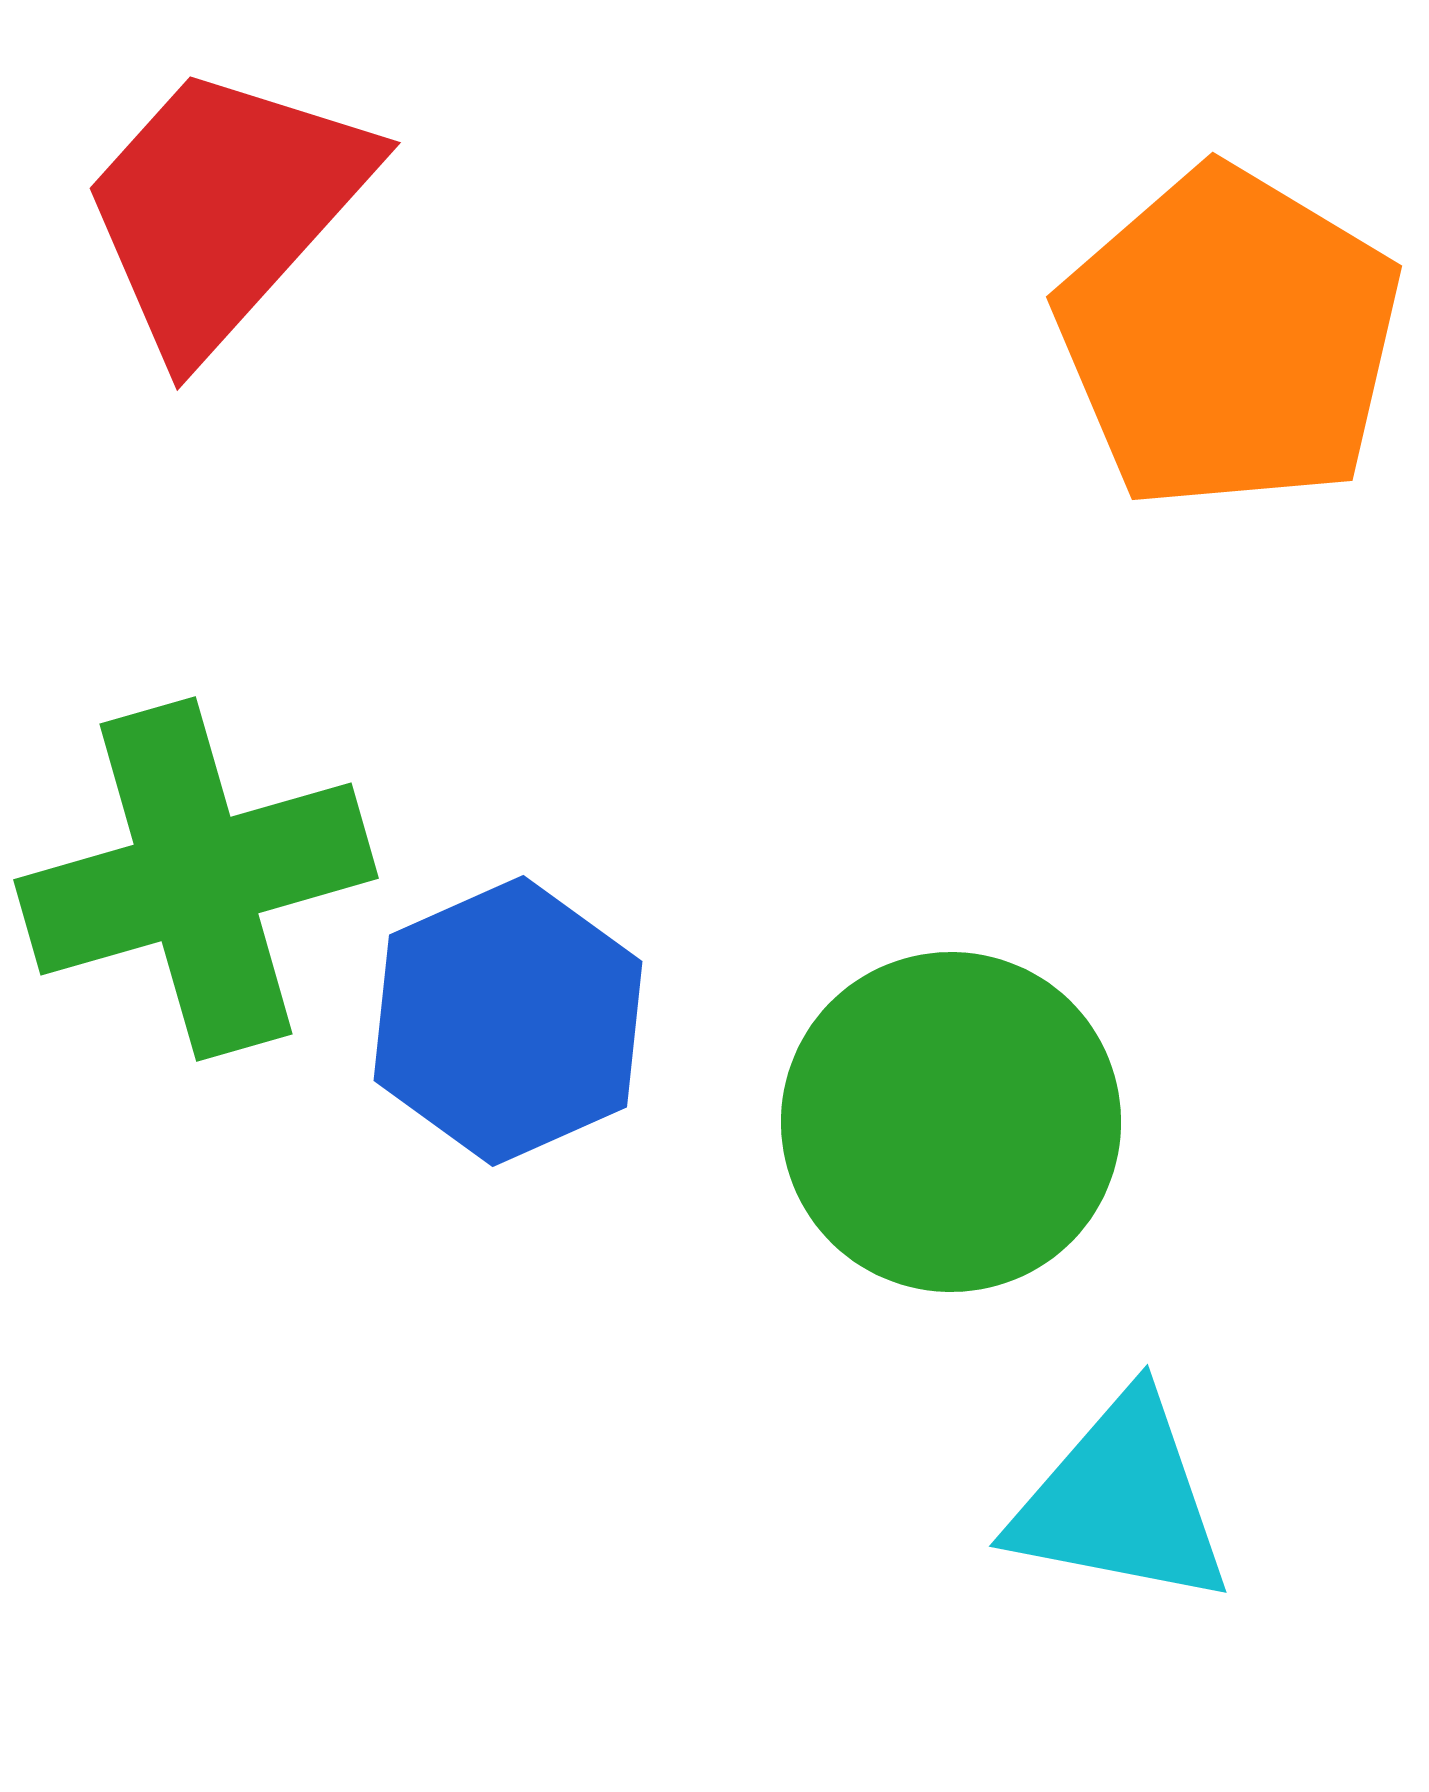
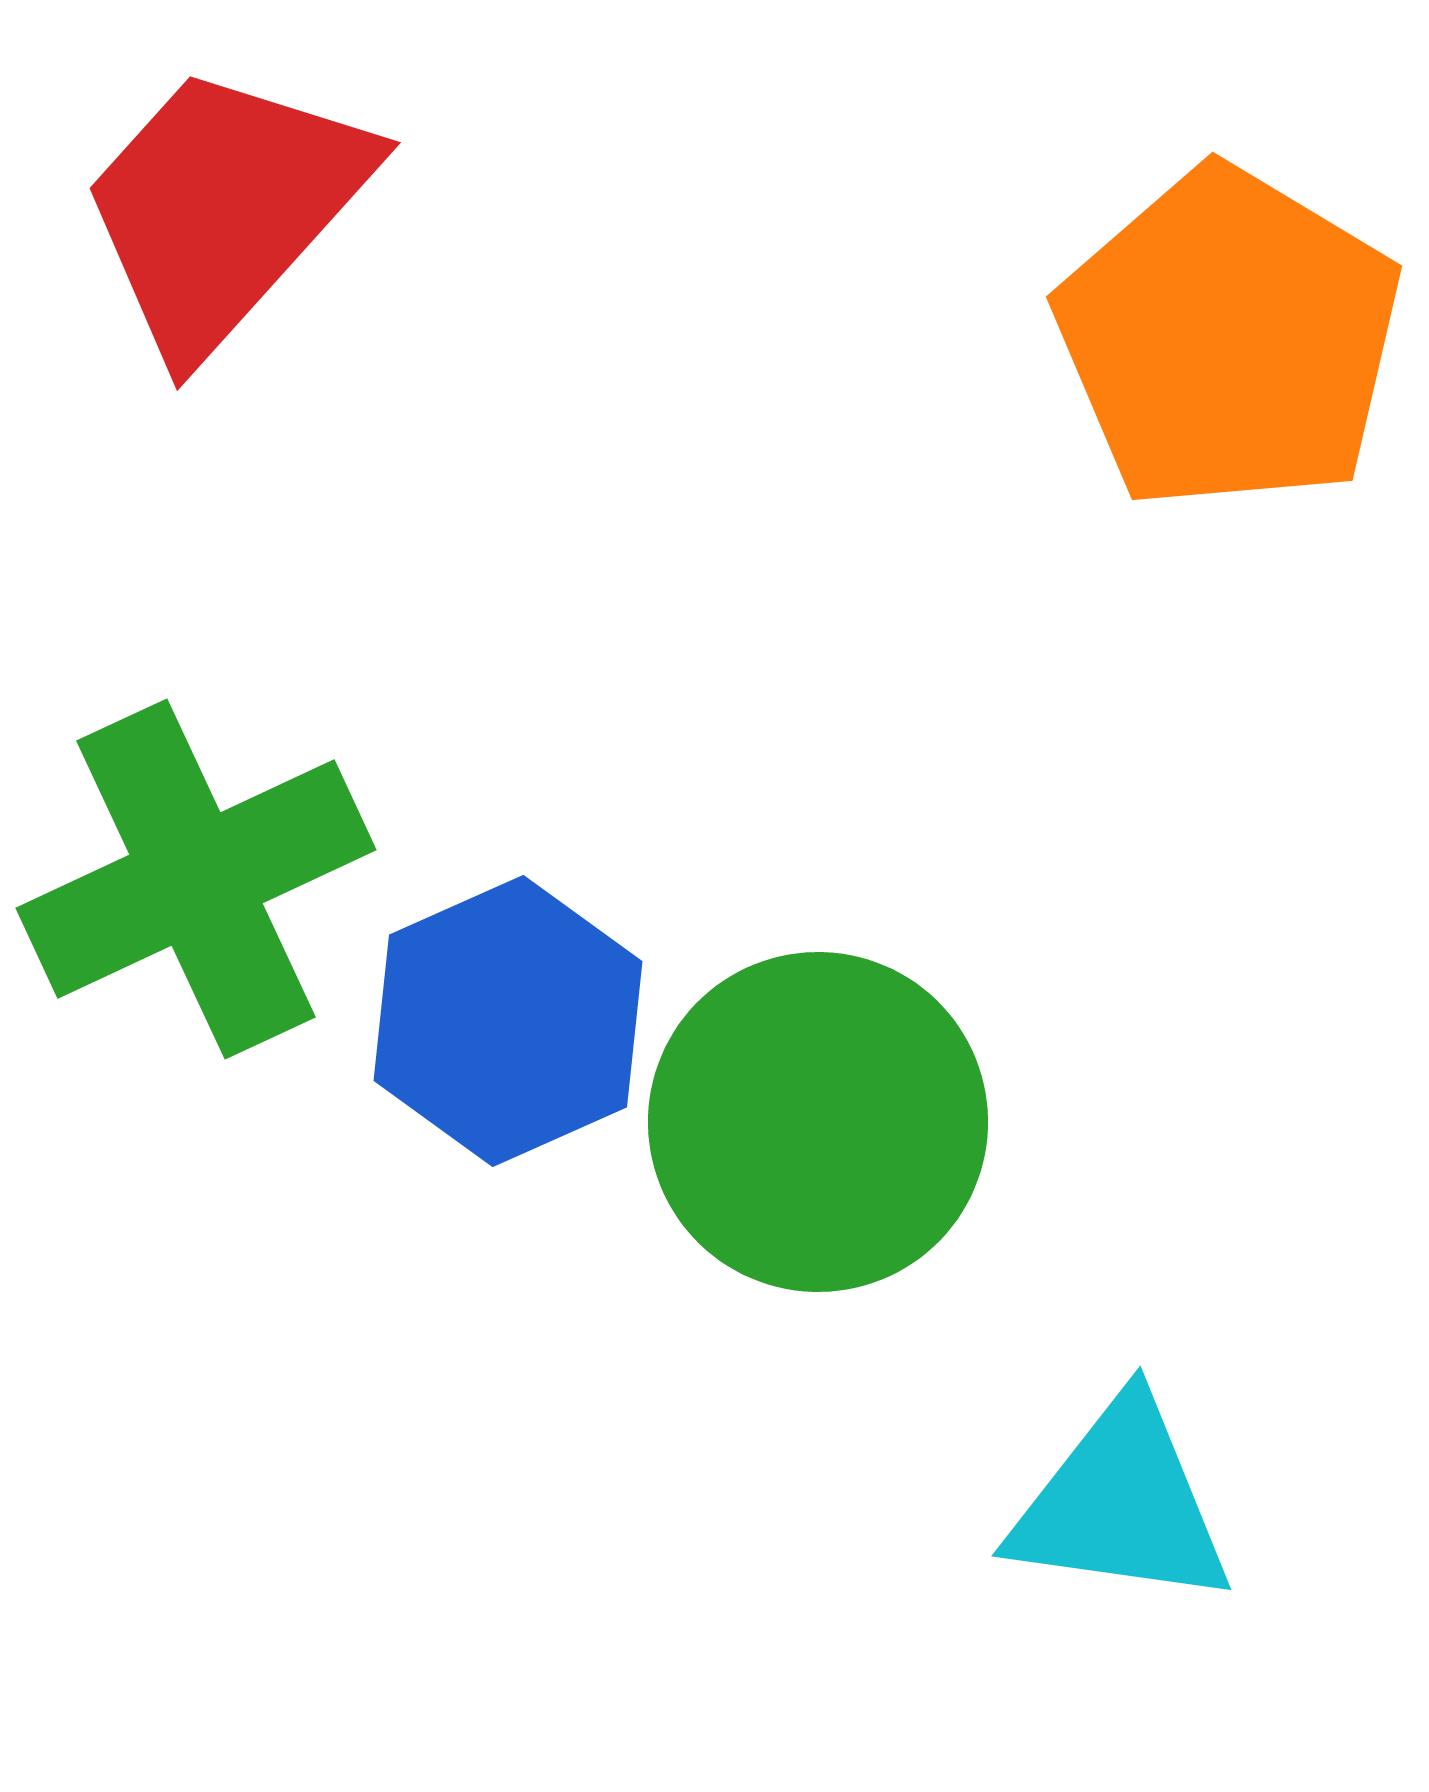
green cross: rotated 9 degrees counterclockwise
green circle: moved 133 px left
cyan triangle: moved 3 px down; rotated 3 degrees counterclockwise
